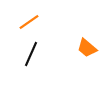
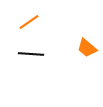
black line: rotated 70 degrees clockwise
